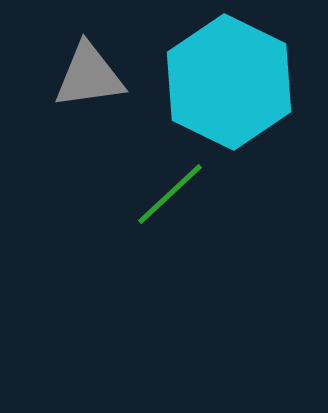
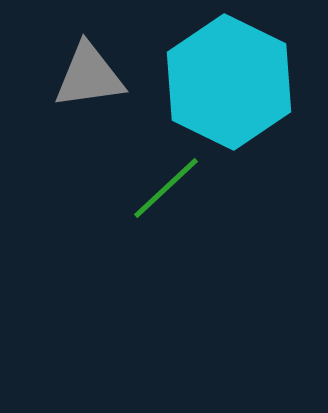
green line: moved 4 px left, 6 px up
